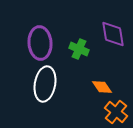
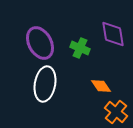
purple ellipse: rotated 24 degrees counterclockwise
green cross: moved 1 px right, 1 px up
orange diamond: moved 1 px left, 1 px up
